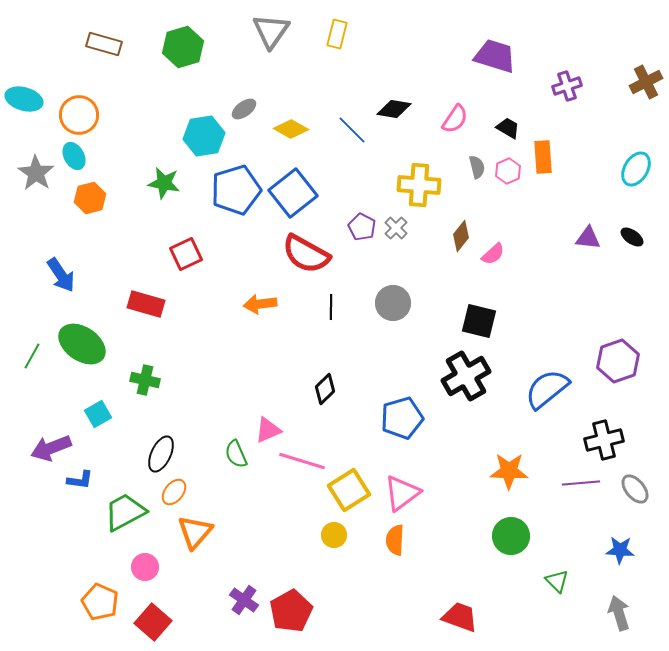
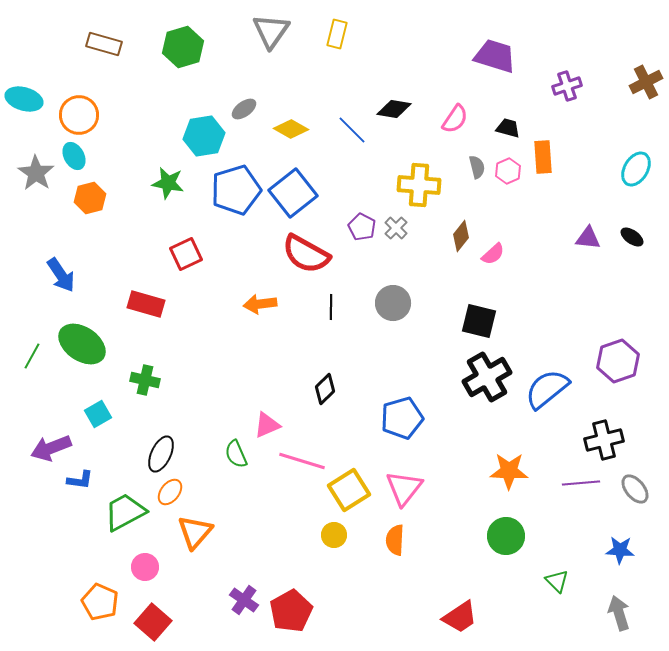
black trapezoid at (508, 128): rotated 15 degrees counterclockwise
green star at (164, 183): moved 4 px right
black cross at (466, 376): moved 21 px right, 1 px down
pink triangle at (268, 430): moved 1 px left, 5 px up
orange ellipse at (174, 492): moved 4 px left
pink triangle at (402, 493): moved 2 px right, 5 px up; rotated 15 degrees counterclockwise
green circle at (511, 536): moved 5 px left
red trapezoid at (460, 617): rotated 126 degrees clockwise
